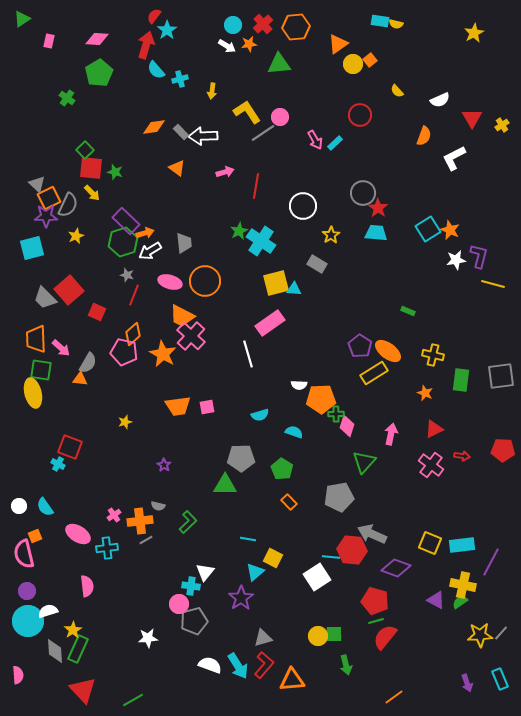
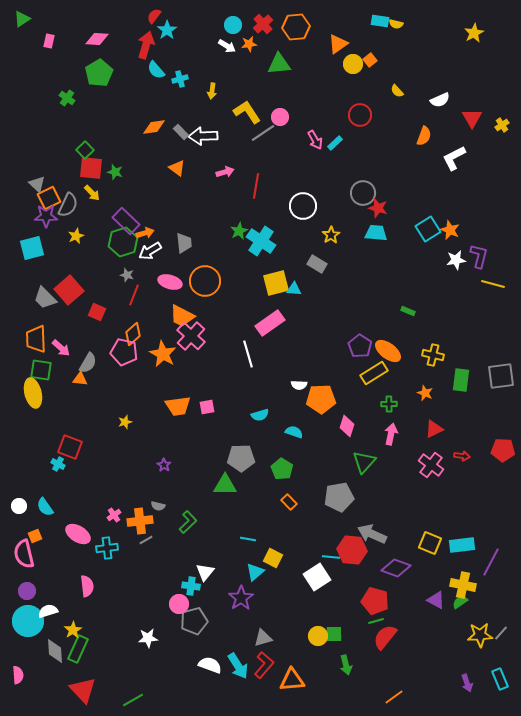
red star at (378, 208): rotated 18 degrees counterclockwise
green cross at (336, 414): moved 53 px right, 10 px up
